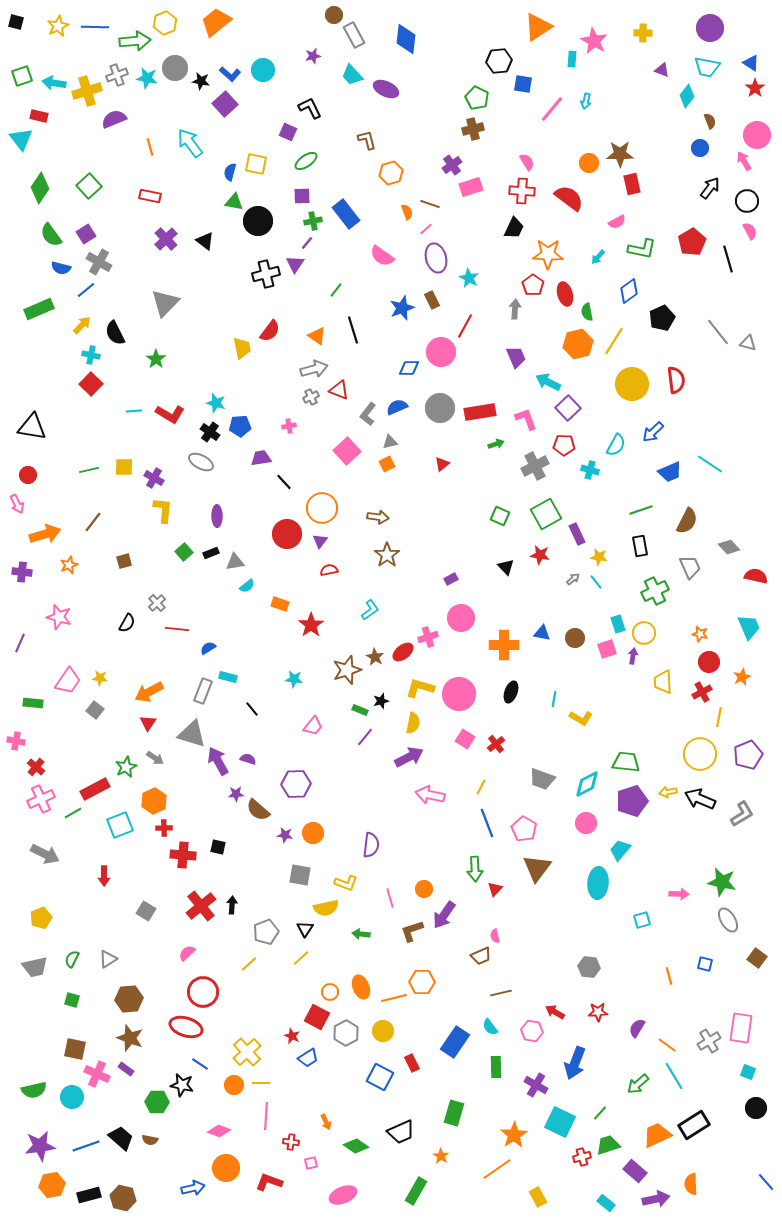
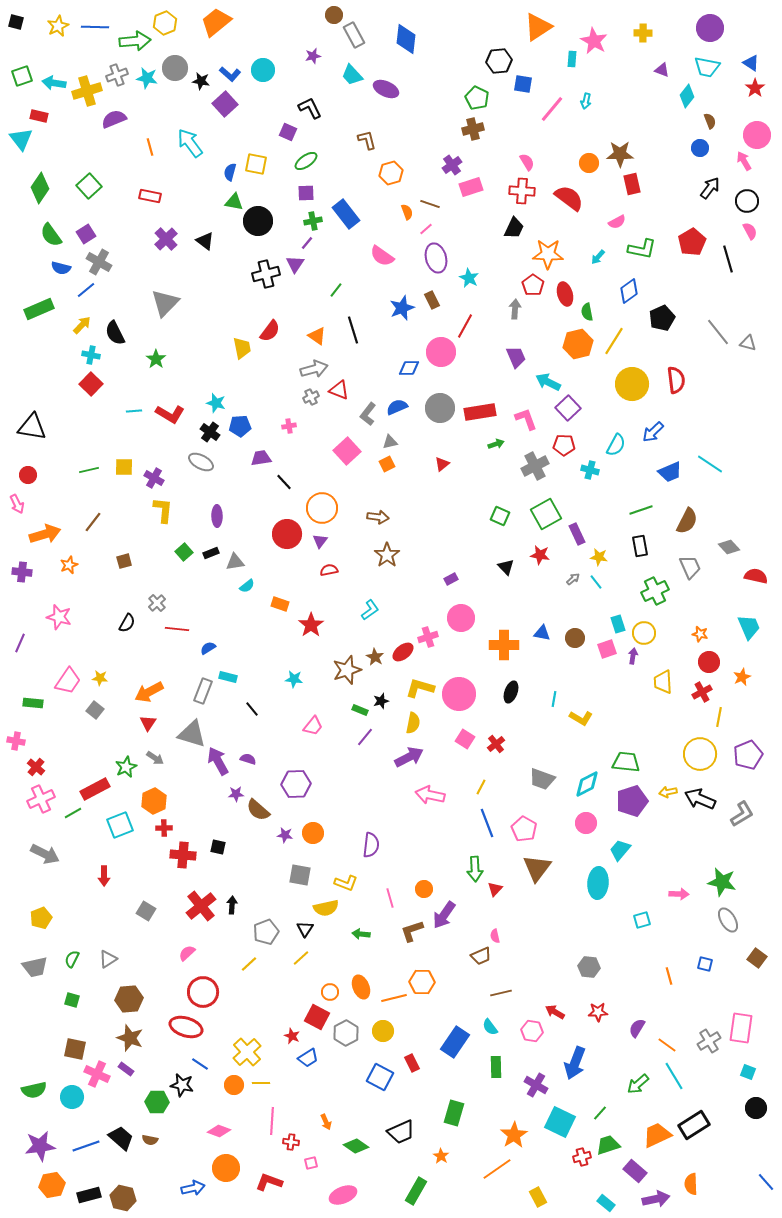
purple square at (302, 196): moved 4 px right, 3 px up
pink line at (266, 1116): moved 6 px right, 5 px down
